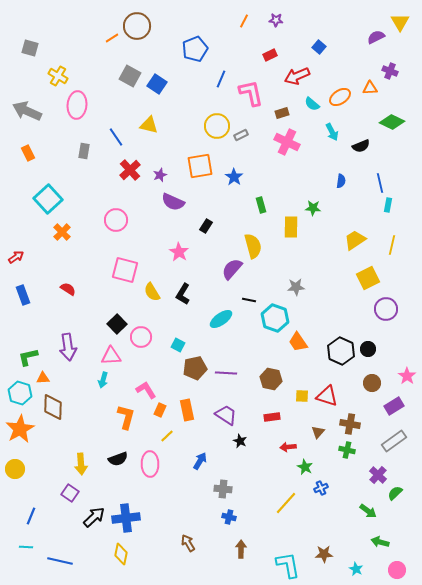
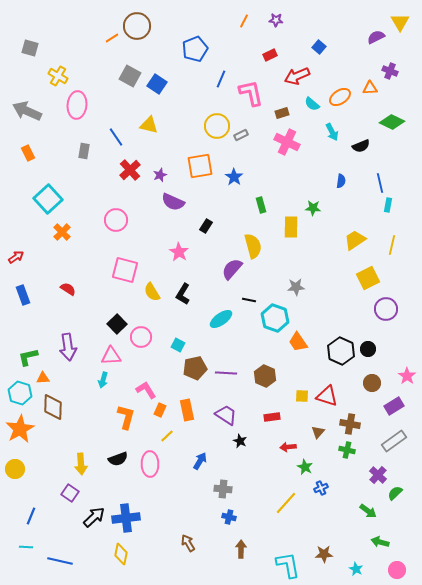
brown hexagon at (271, 379): moved 6 px left, 3 px up; rotated 10 degrees clockwise
